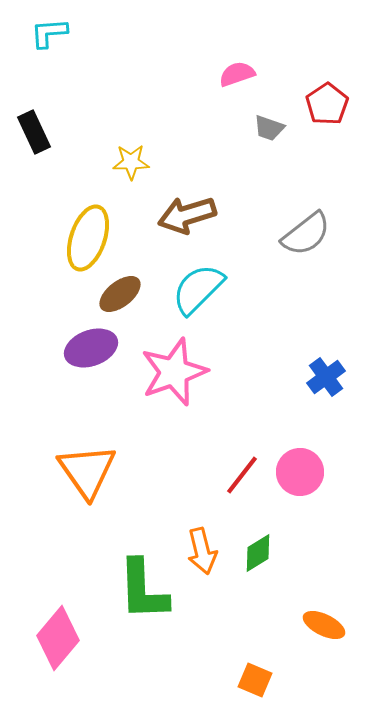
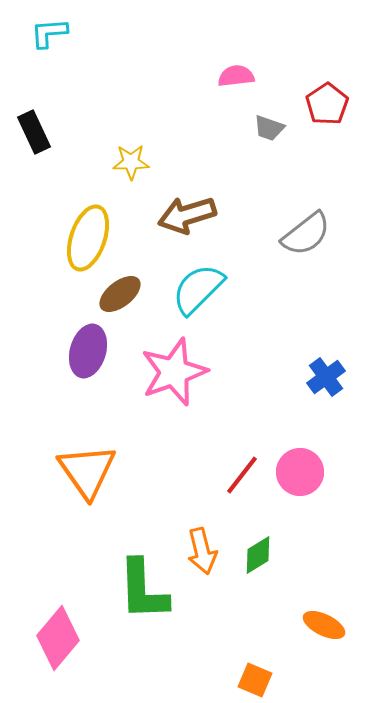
pink semicircle: moved 1 px left, 2 px down; rotated 12 degrees clockwise
purple ellipse: moved 3 px left, 3 px down; rotated 54 degrees counterclockwise
green diamond: moved 2 px down
